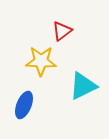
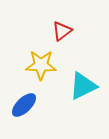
yellow star: moved 4 px down
blue ellipse: rotated 24 degrees clockwise
